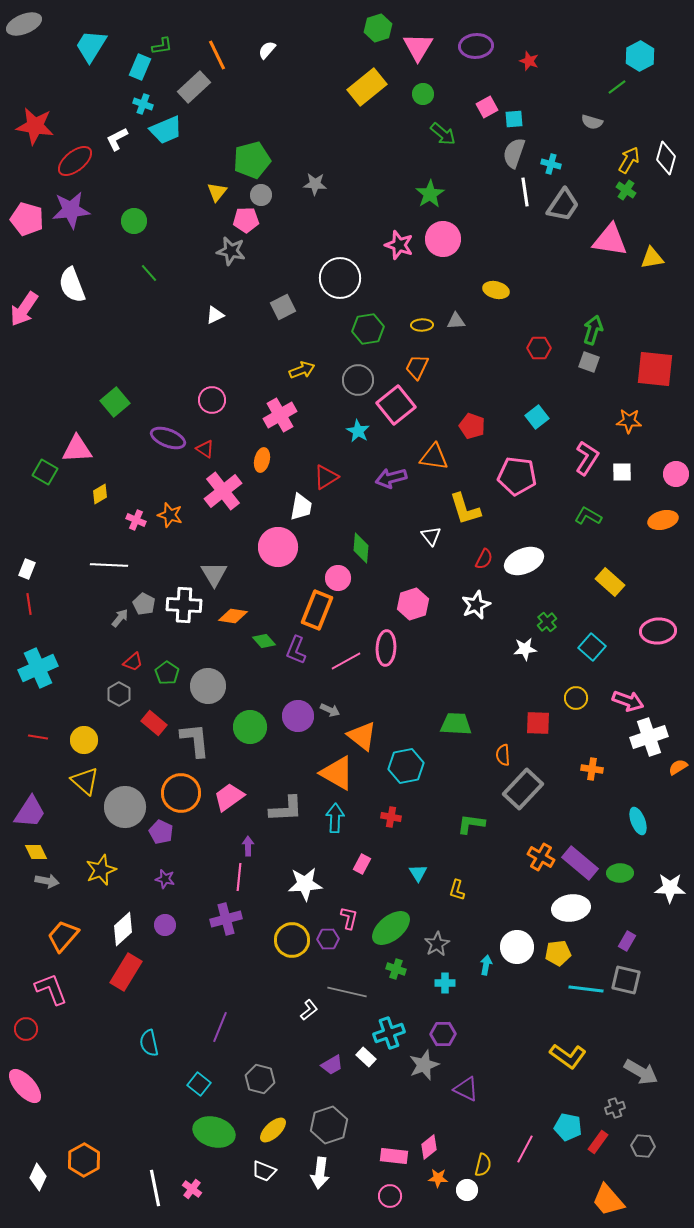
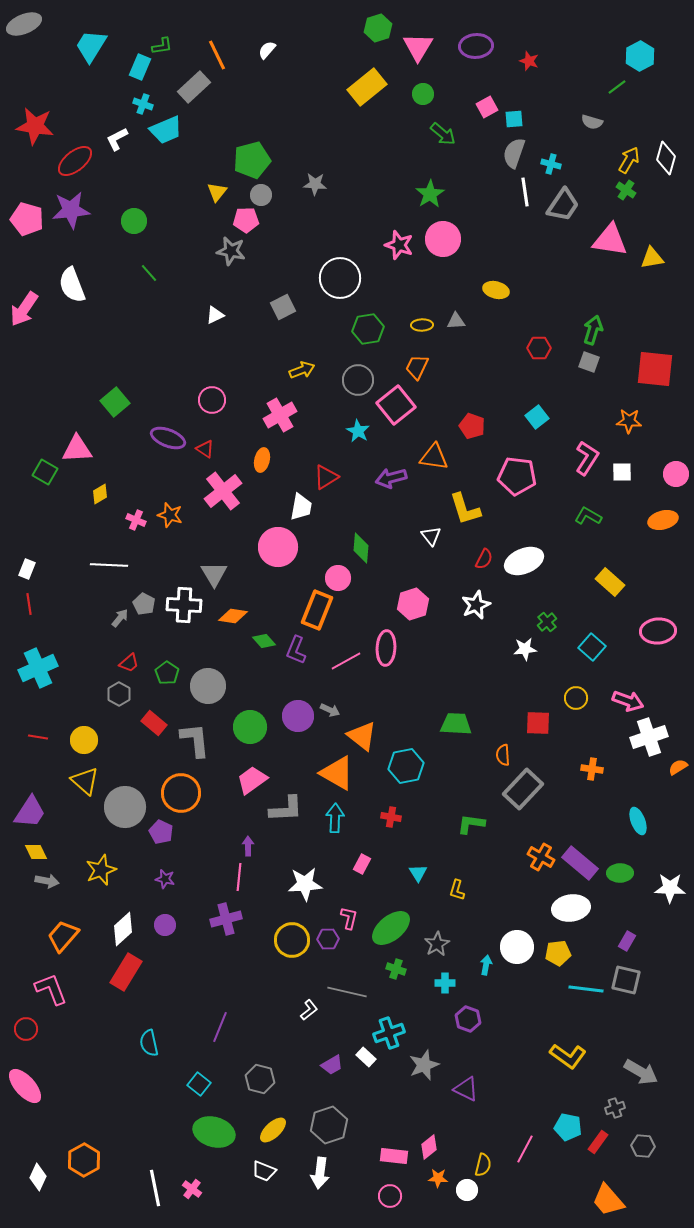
red trapezoid at (133, 662): moved 4 px left, 1 px down
pink trapezoid at (229, 797): moved 23 px right, 17 px up
purple hexagon at (443, 1034): moved 25 px right, 15 px up; rotated 20 degrees clockwise
